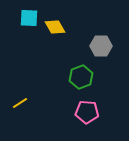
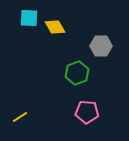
green hexagon: moved 4 px left, 4 px up
yellow line: moved 14 px down
